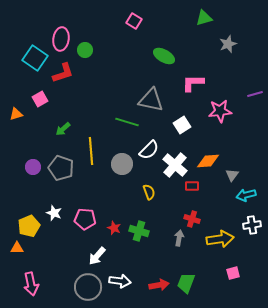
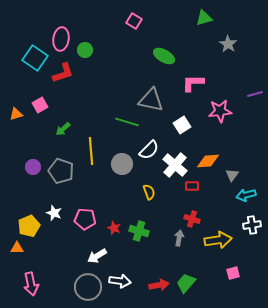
gray star at (228, 44): rotated 18 degrees counterclockwise
pink square at (40, 99): moved 6 px down
gray pentagon at (61, 168): moved 3 px down
yellow arrow at (220, 239): moved 2 px left, 1 px down
white arrow at (97, 256): rotated 18 degrees clockwise
green trapezoid at (186, 283): rotated 20 degrees clockwise
